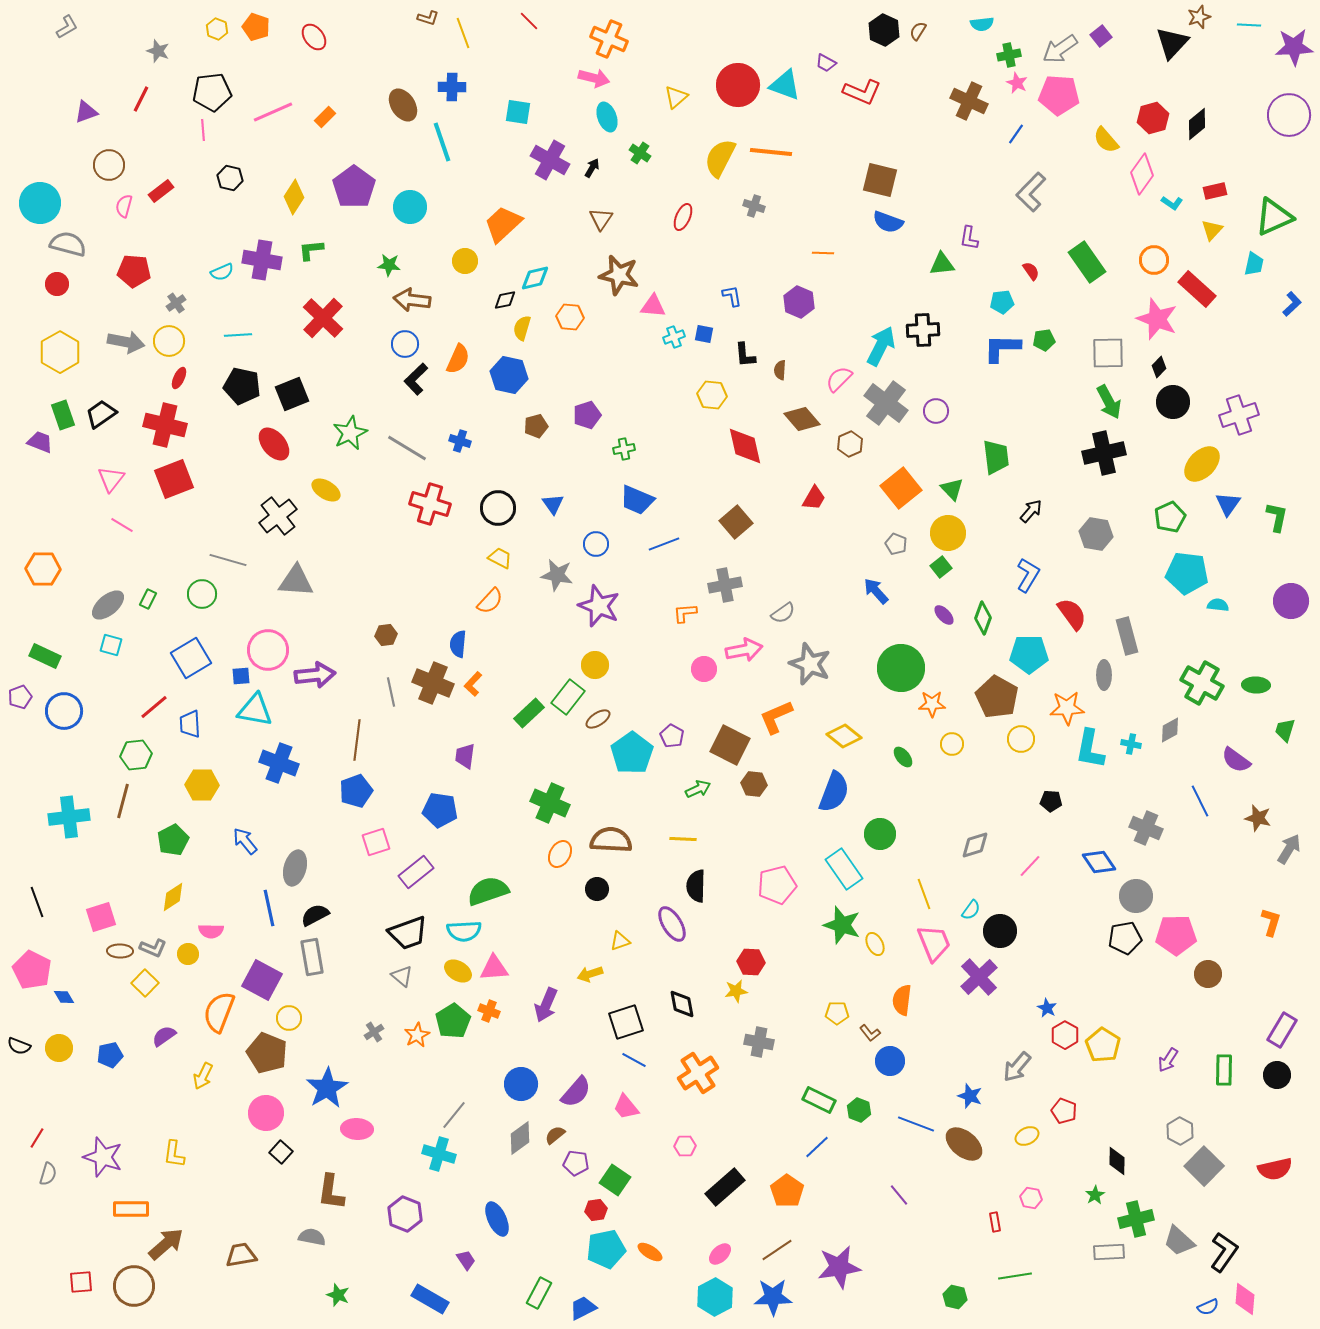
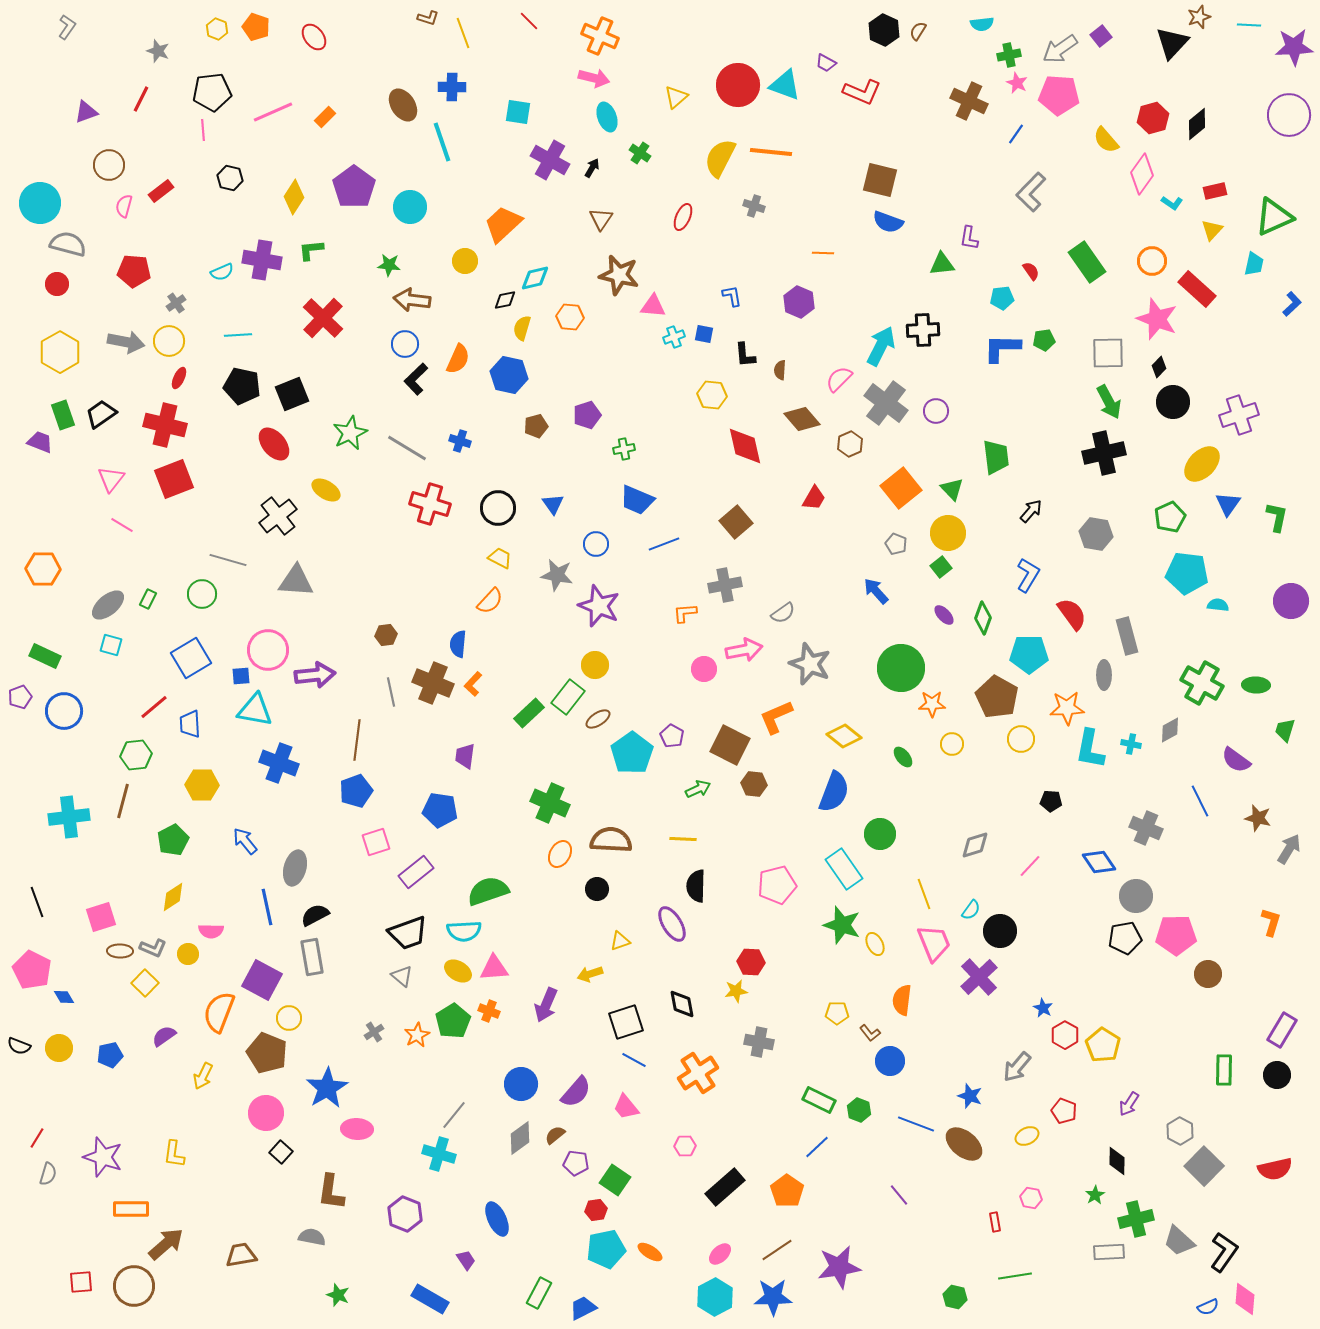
gray L-shape at (67, 27): rotated 25 degrees counterclockwise
orange cross at (609, 39): moved 9 px left, 3 px up
orange circle at (1154, 260): moved 2 px left, 1 px down
cyan pentagon at (1002, 302): moved 4 px up
blue line at (269, 908): moved 2 px left, 1 px up
blue star at (1047, 1008): moved 4 px left
purple arrow at (1168, 1060): moved 39 px left, 44 px down
